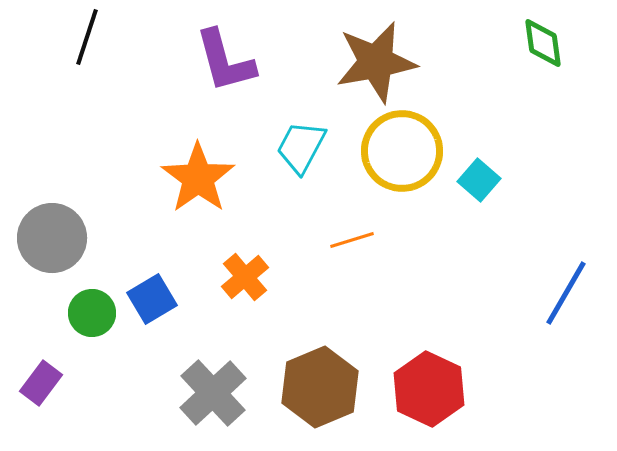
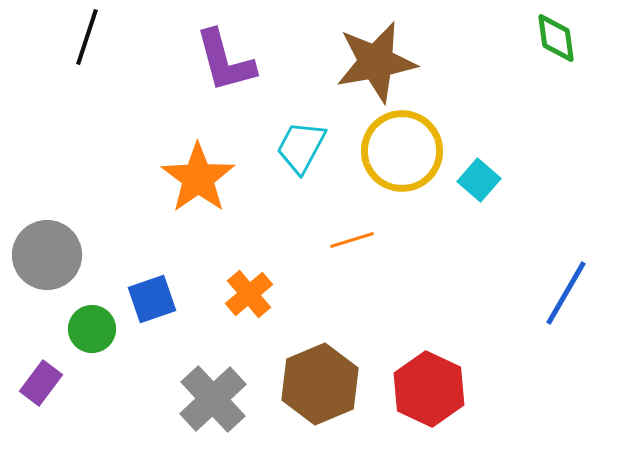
green diamond: moved 13 px right, 5 px up
gray circle: moved 5 px left, 17 px down
orange cross: moved 4 px right, 17 px down
blue square: rotated 12 degrees clockwise
green circle: moved 16 px down
brown hexagon: moved 3 px up
gray cross: moved 6 px down
